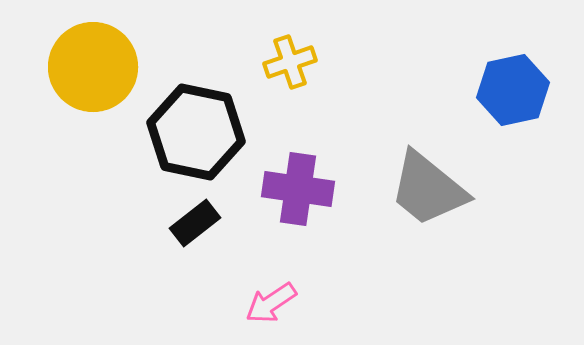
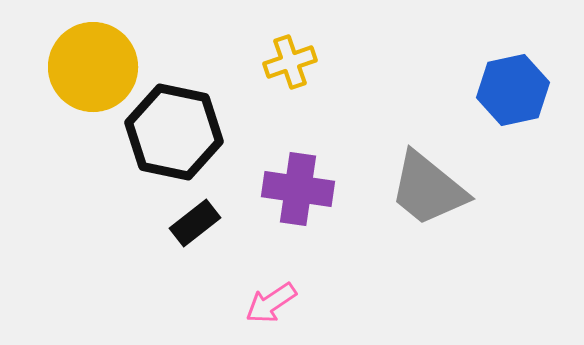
black hexagon: moved 22 px left
